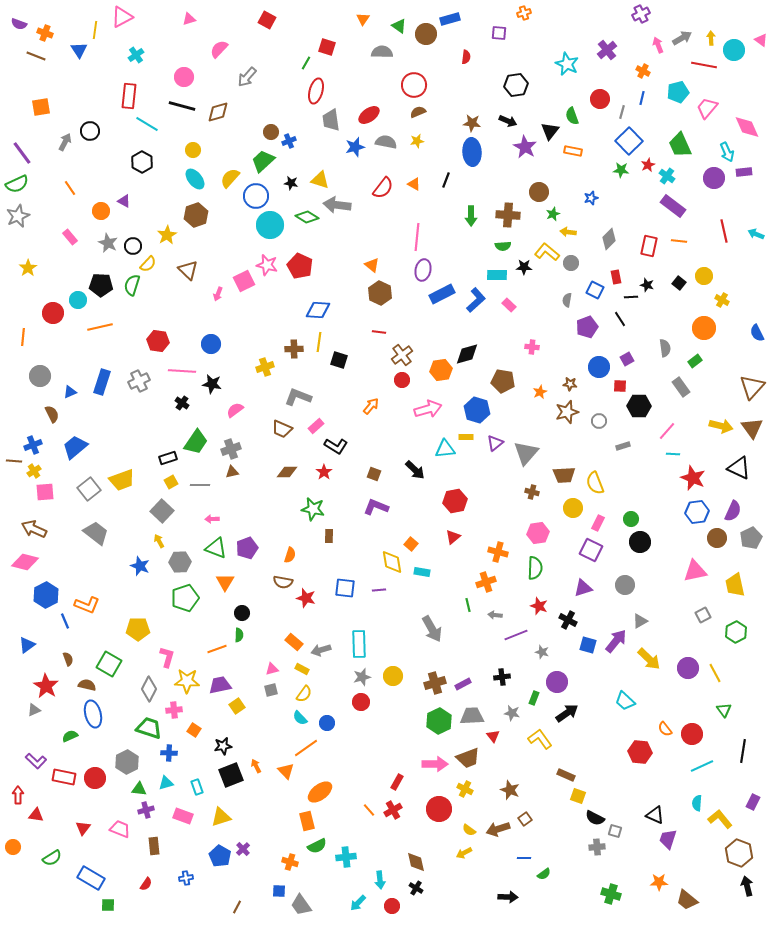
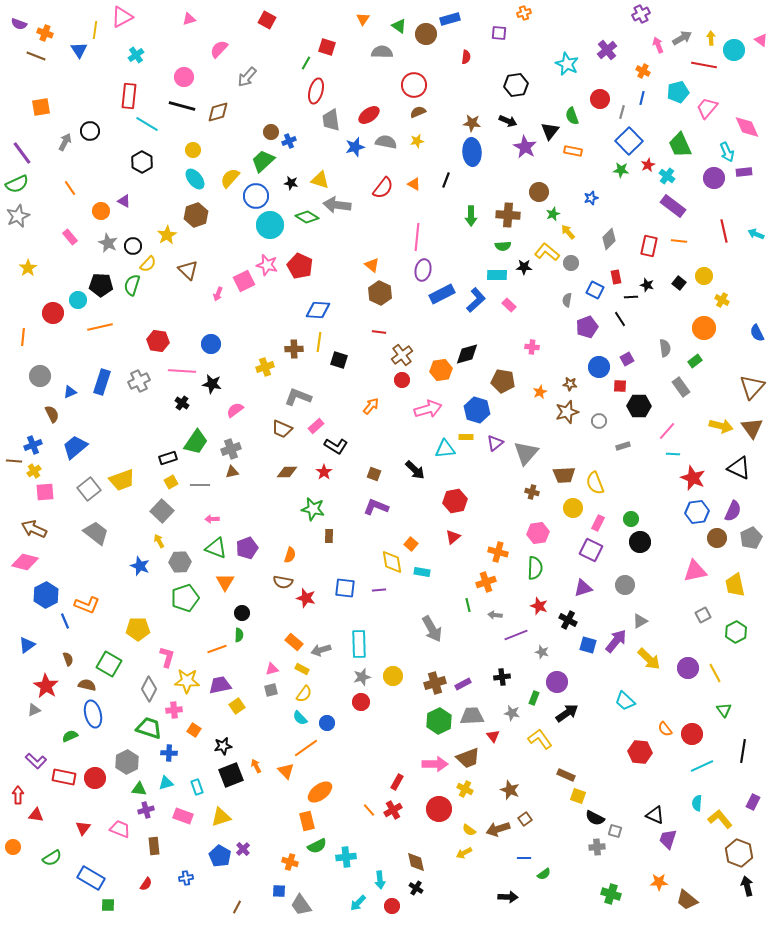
yellow arrow at (568, 232): rotated 42 degrees clockwise
